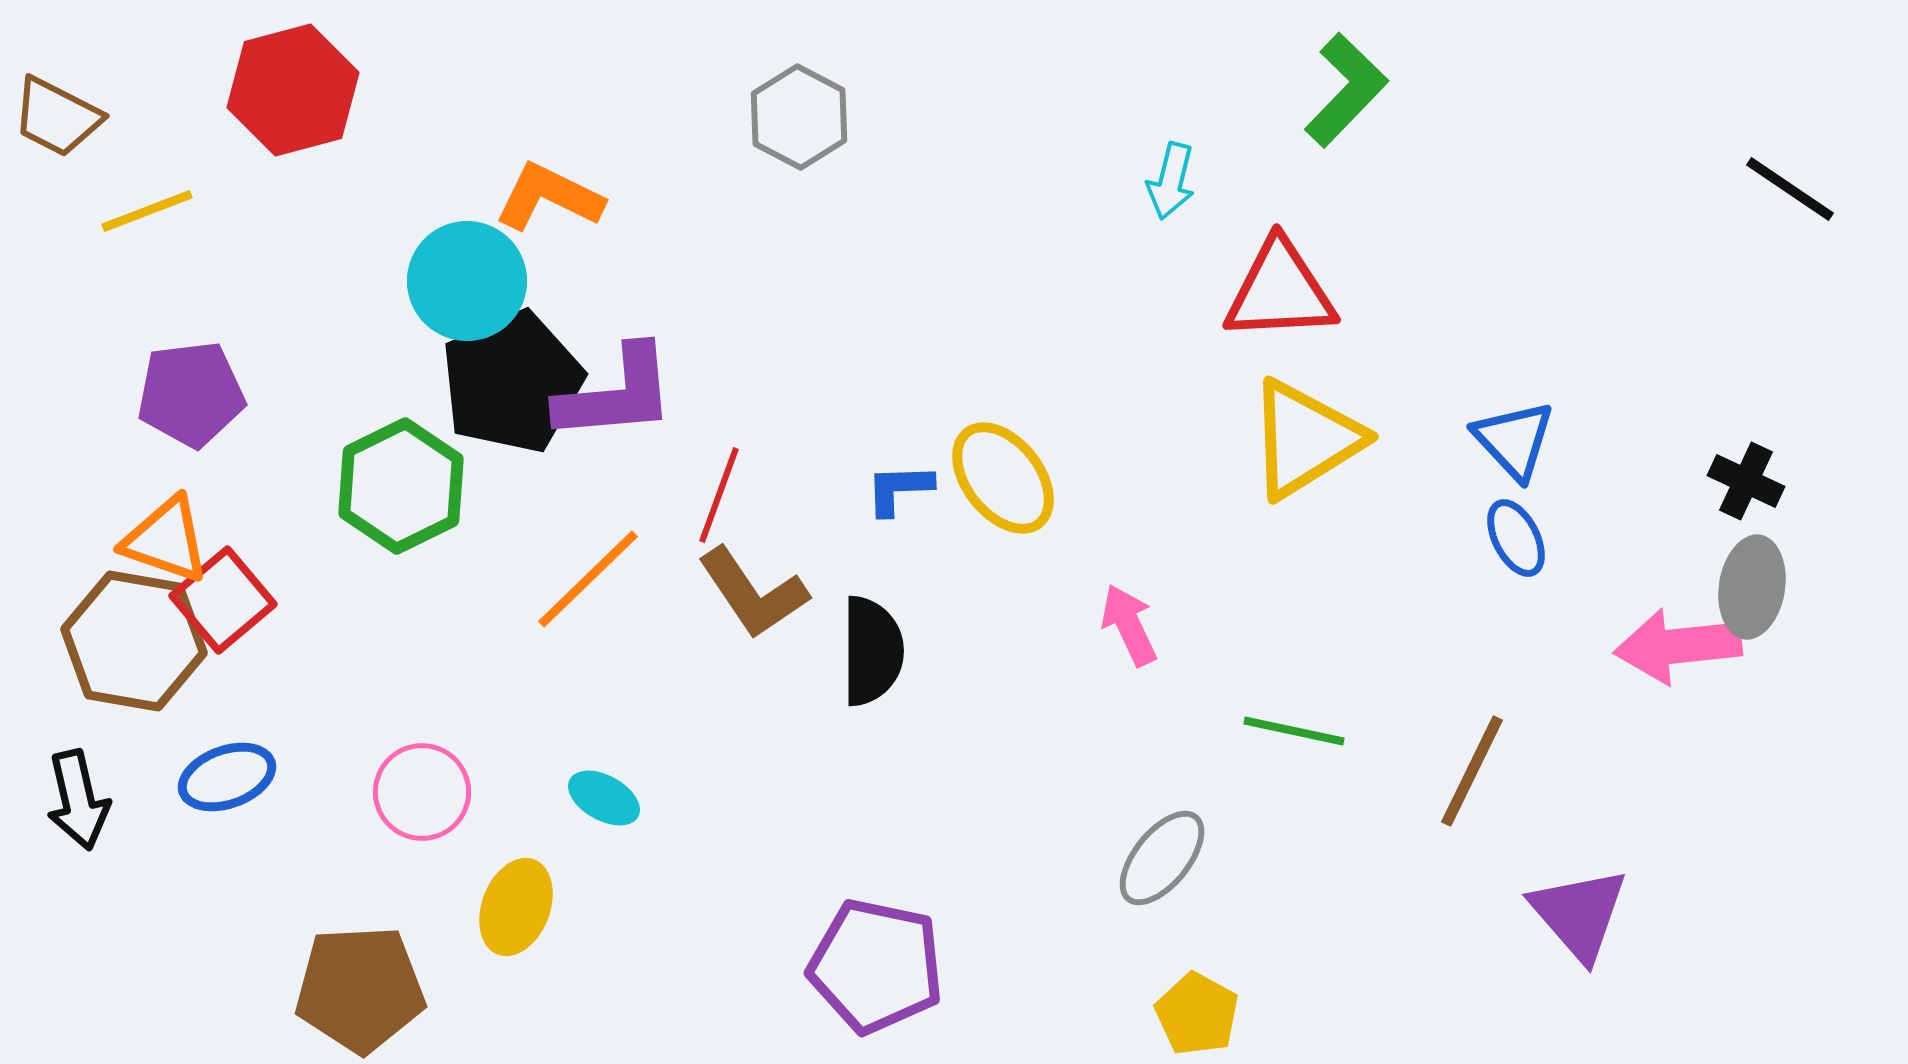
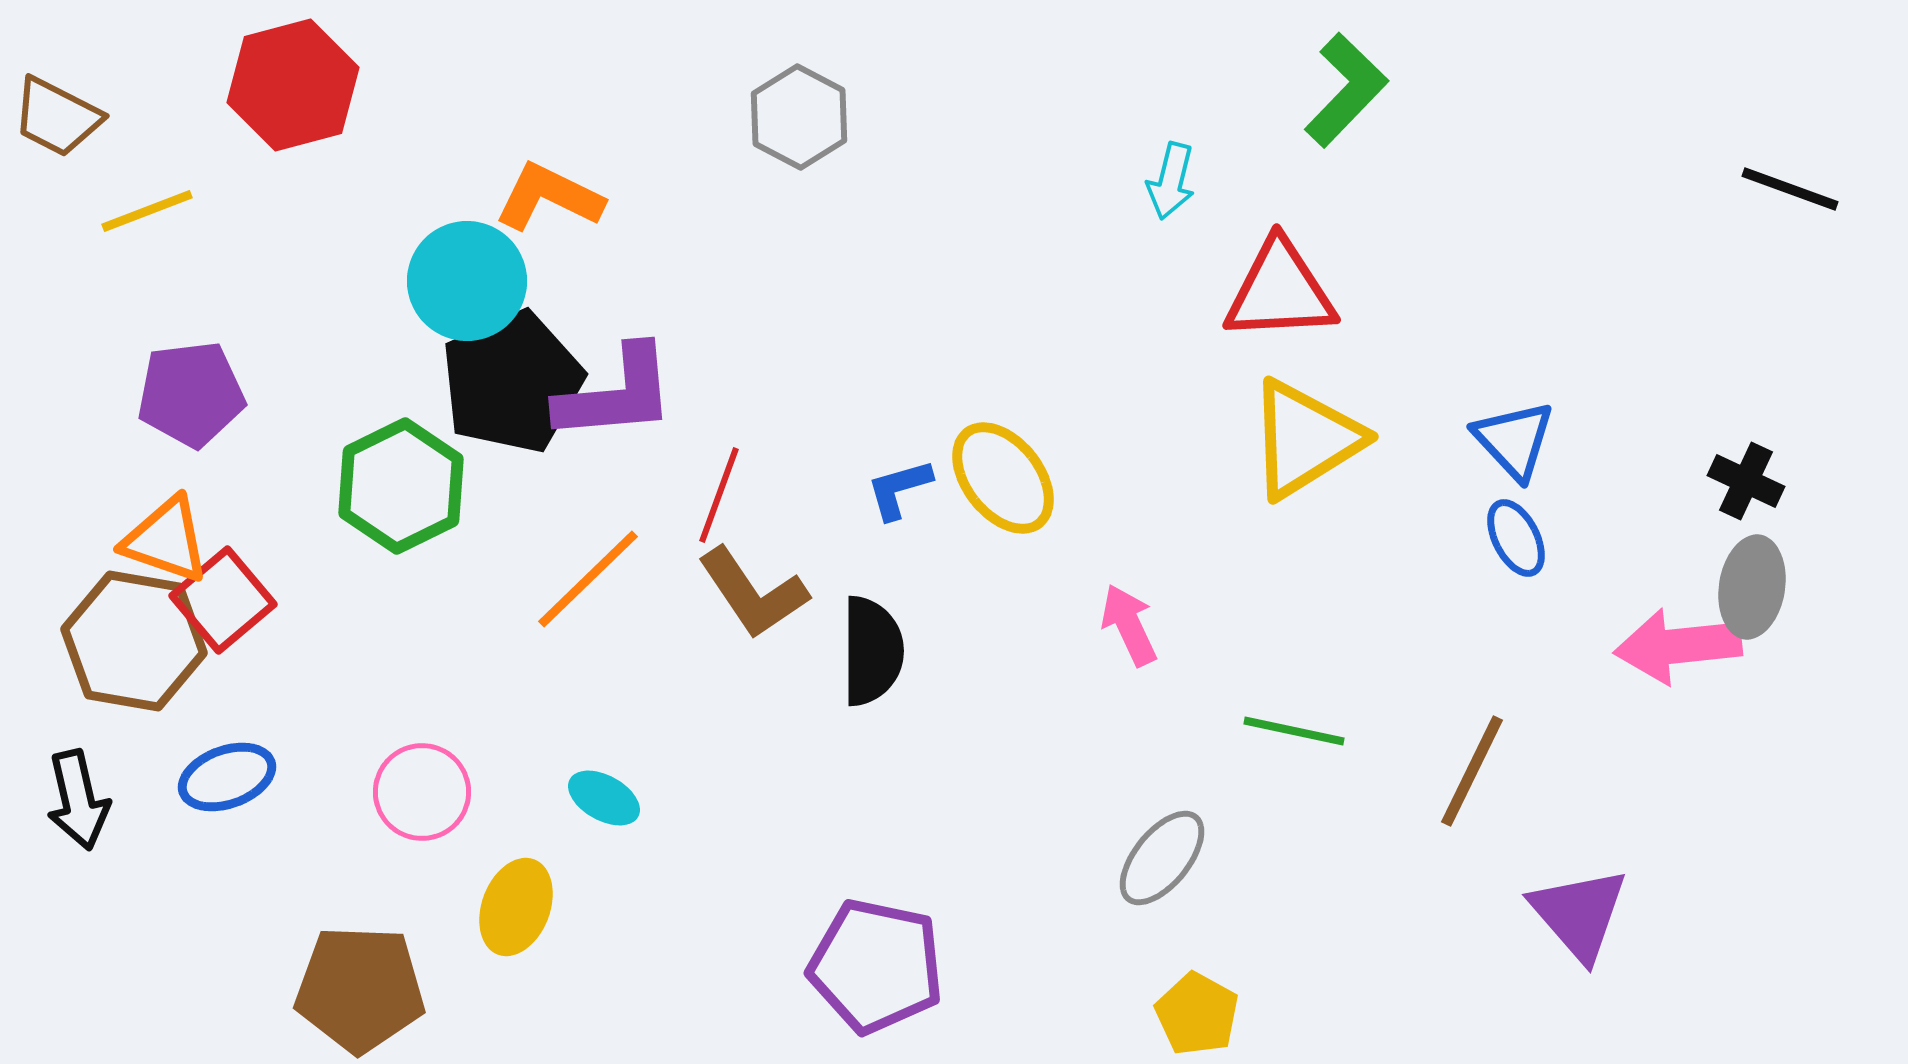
red hexagon at (293, 90): moved 5 px up
black line at (1790, 189): rotated 14 degrees counterclockwise
blue L-shape at (899, 489): rotated 14 degrees counterclockwise
brown pentagon at (360, 989): rotated 5 degrees clockwise
